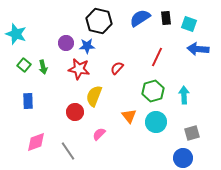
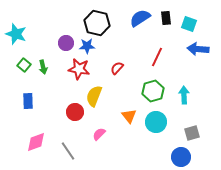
black hexagon: moved 2 px left, 2 px down
blue circle: moved 2 px left, 1 px up
